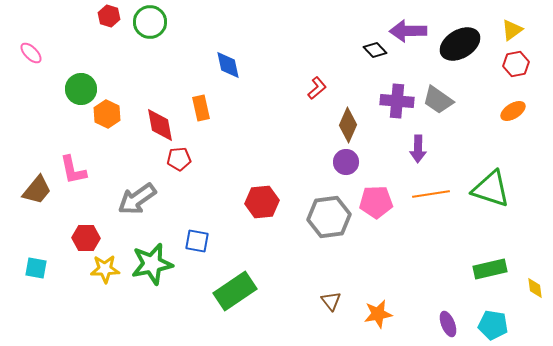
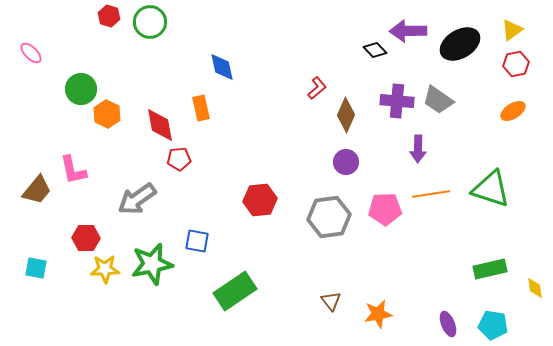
blue diamond at (228, 65): moved 6 px left, 2 px down
brown diamond at (348, 125): moved 2 px left, 10 px up
red hexagon at (262, 202): moved 2 px left, 2 px up
pink pentagon at (376, 202): moved 9 px right, 7 px down
